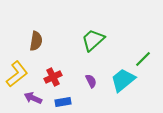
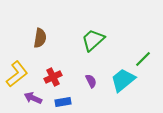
brown semicircle: moved 4 px right, 3 px up
